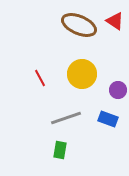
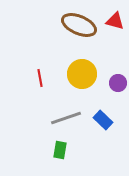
red triangle: rotated 18 degrees counterclockwise
red line: rotated 18 degrees clockwise
purple circle: moved 7 px up
blue rectangle: moved 5 px left, 1 px down; rotated 24 degrees clockwise
